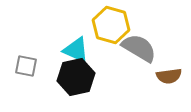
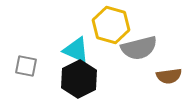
gray semicircle: rotated 135 degrees clockwise
black hexagon: moved 3 px right, 2 px down; rotated 15 degrees counterclockwise
